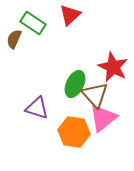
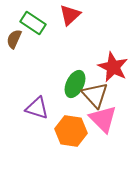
pink triangle: moved 1 px down; rotated 36 degrees counterclockwise
orange hexagon: moved 3 px left, 1 px up
